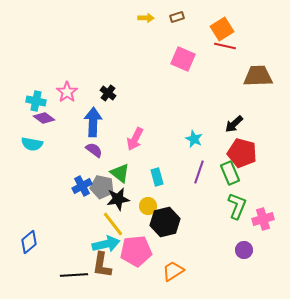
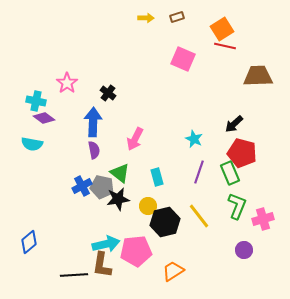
pink star: moved 9 px up
purple semicircle: rotated 42 degrees clockwise
yellow line: moved 86 px right, 8 px up
